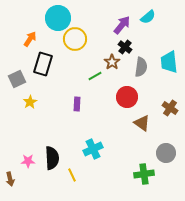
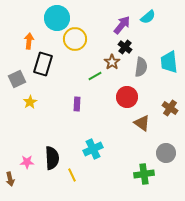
cyan circle: moved 1 px left
orange arrow: moved 1 px left, 2 px down; rotated 28 degrees counterclockwise
pink star: moved 1 px left, 1 px down
